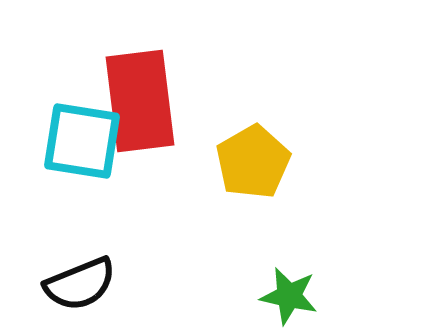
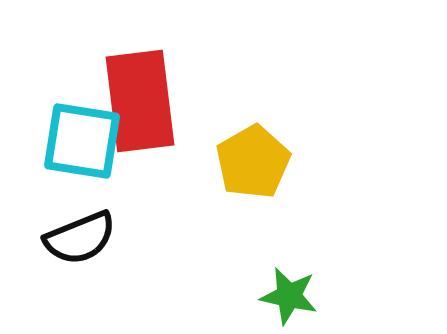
black semicircle: moved 46 px up
